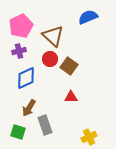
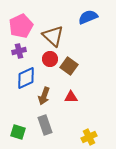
brown arrow: moved 15 px right, 12 px up; rotated 12 degrees counterclockwise
